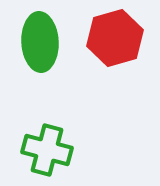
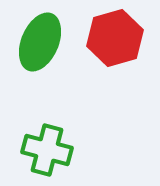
green ellipse: rotated 26 degrees clockwise
